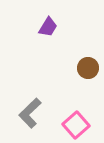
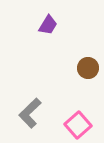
purple trapezoid: moved 2 px up
pink square: moved 2 px right
